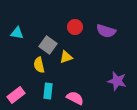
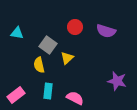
yellow triangle: moved 1 px right, 1 px down; rotated 24 degrees counterclockwise
